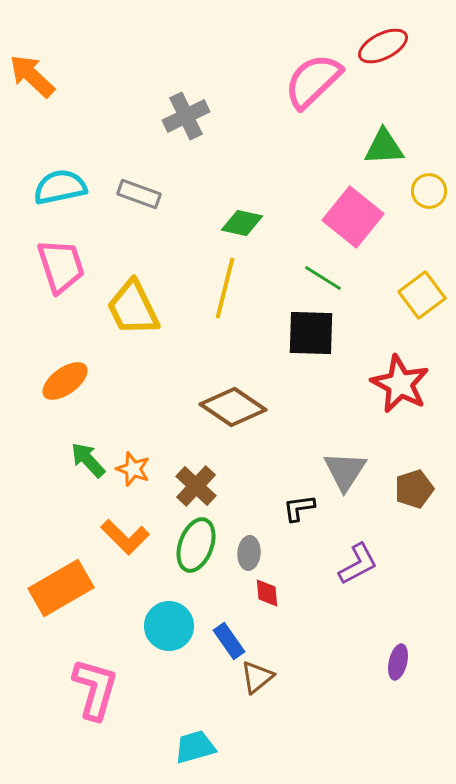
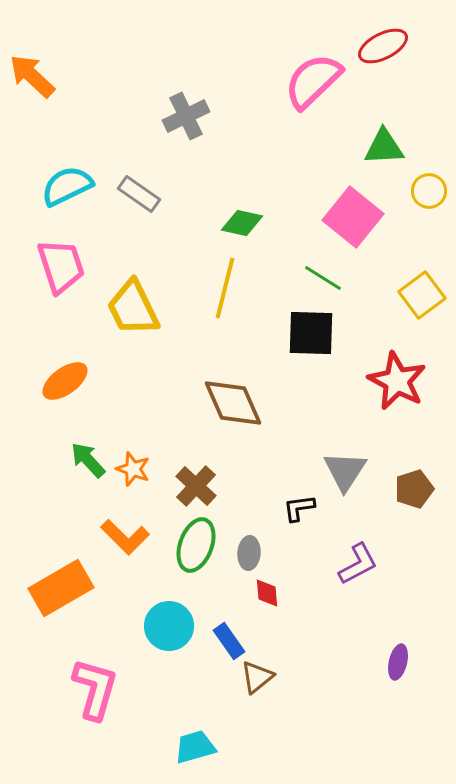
cyan semicircle: moved 7 px right, 1 px up; rotated 14 degrees counterclockwise
gray rectangle: rotated 15 degrees clockwise
red star: moved 3 px left, 3 px up
brown diamond: moved 4 px up; rotated 32 degrees clockwise
